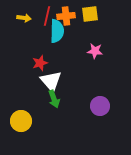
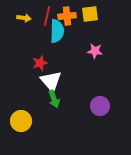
orange cross: moved 1 px right
